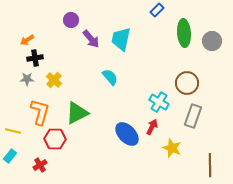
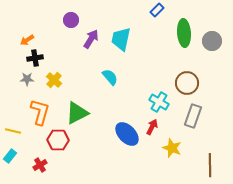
purple arrow: rotated 108 degrees counterclockwise
red hexagon: moved 3 px right, 1 px down
